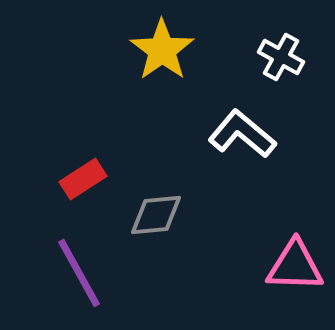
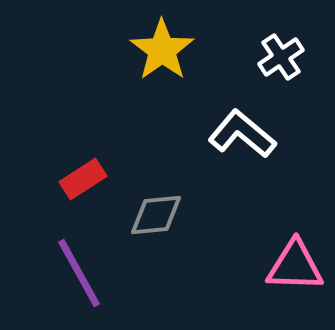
white cross: rotated 27 degrees clockwise
